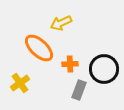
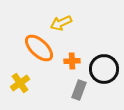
orange cross: moved 2 px right, 3 px up
